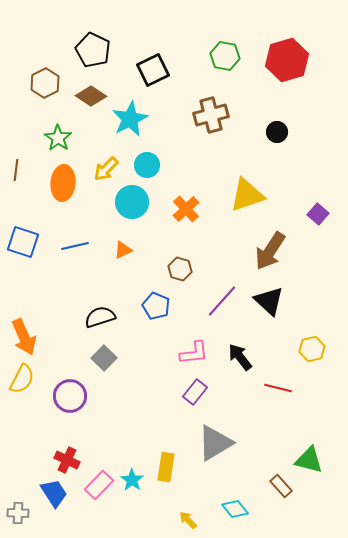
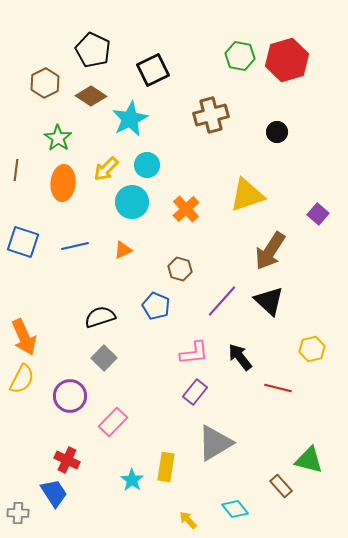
green hexagon at (225, 56): moved 15 px right
pink rectangle at (99, 485): moved 14 px right, 63 px up
